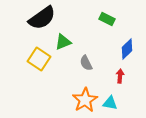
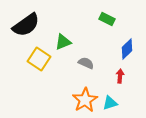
black semicircle: moved 16 px left, 7 px down
gray semicircle: rotated 140 degrees clockwise
cyan triangle: rotated 28 degrees counterclockwise
